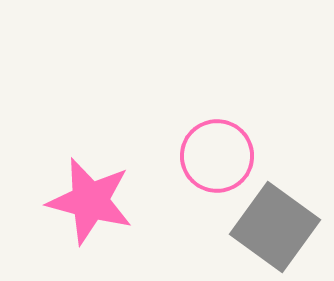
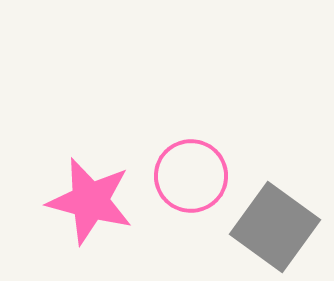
pink circle: moved 26 px left, 20 px down
